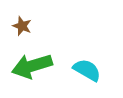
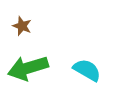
green arrow: moved 4 px left, 2 px down
